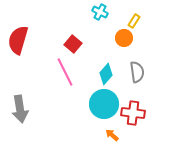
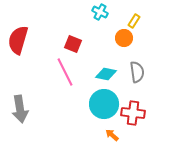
red square: rotated 18 degrees counterclockwise
cyan diamond: rotated 60 degrees clockwise
